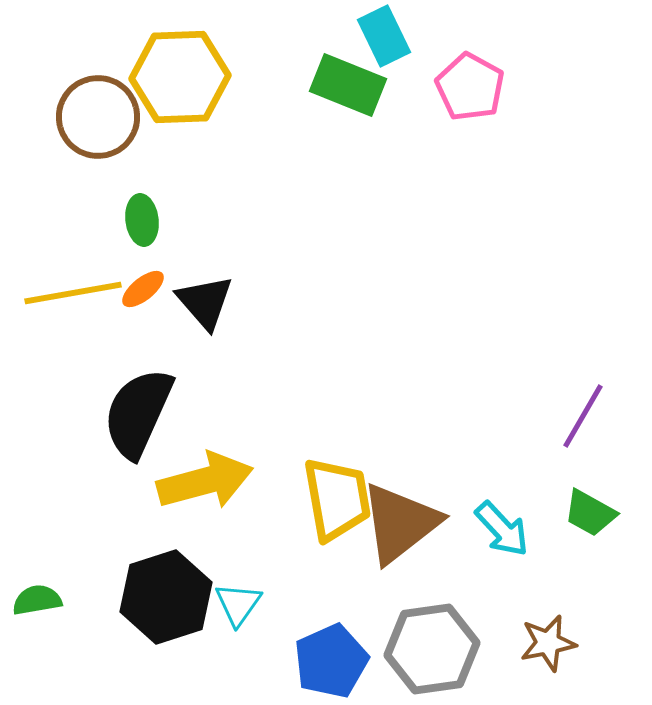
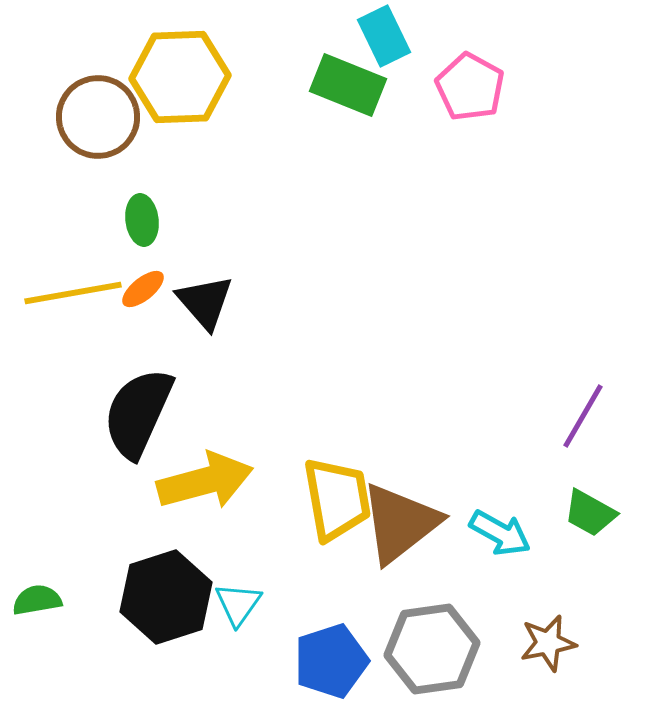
cyan arrow: moved 2 px left, 4 px down; rotated 18 degrees counterclockwise
blue pentagon: rotated 6 degrees clockwise
